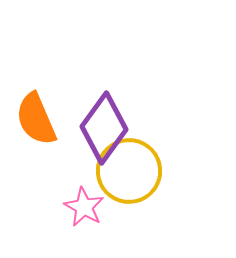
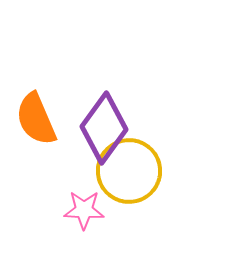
pink star: moved 3 px down; rotated 27 degrees counterclockwise
